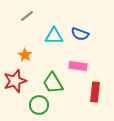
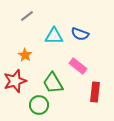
pink rectangle: rotated 30 degrees clockwise
